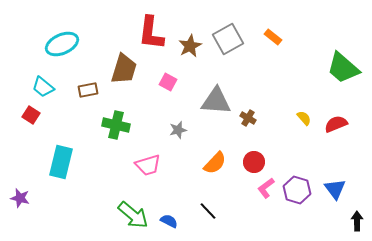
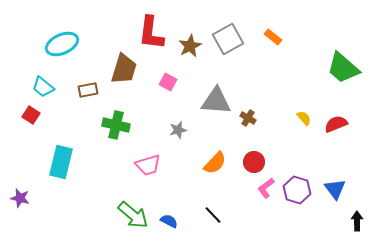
black line: moved 5 px right, 4 px down
